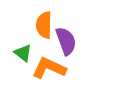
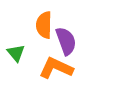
green triangle: moved 7 px left; rotated 12 degrees clockwise
orange L-shape: moved 7 px right
